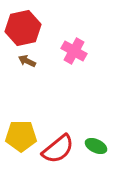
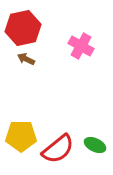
pink cross: moved 7 px right, 5 px up
brown arrow: moved 1 px left, 2 px up
green ellipse: moved 1 px left, 1 px up
